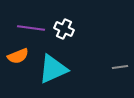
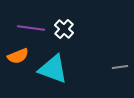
white cross: rotated 18 degrees clockwise
cyan triangle: rotated 44 degrees clockwise
